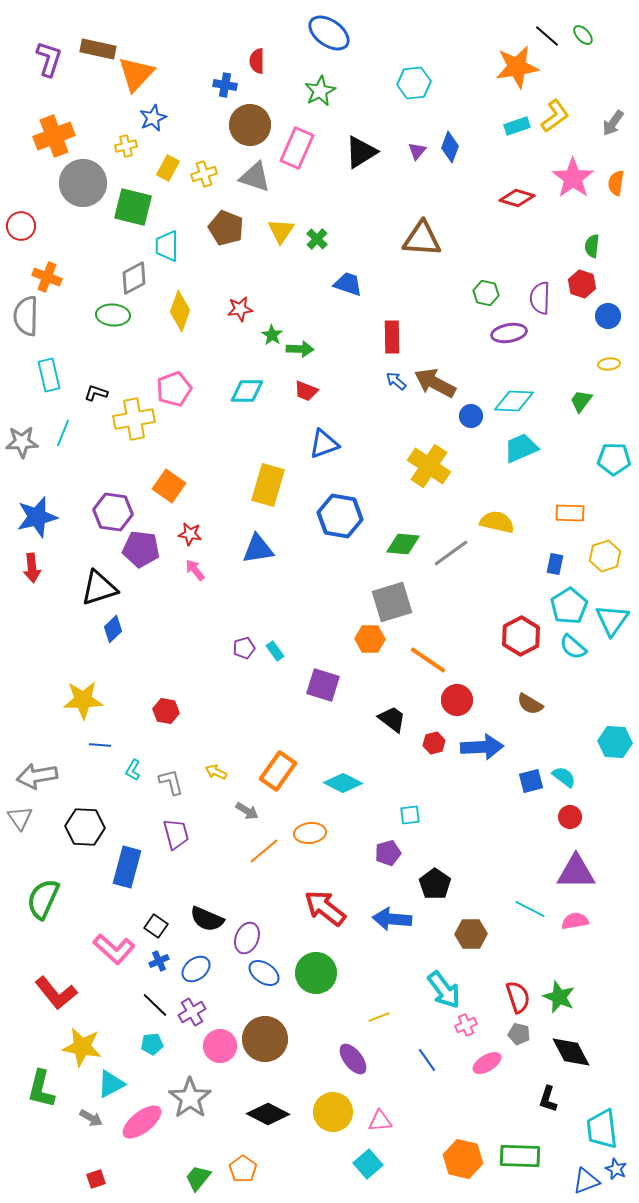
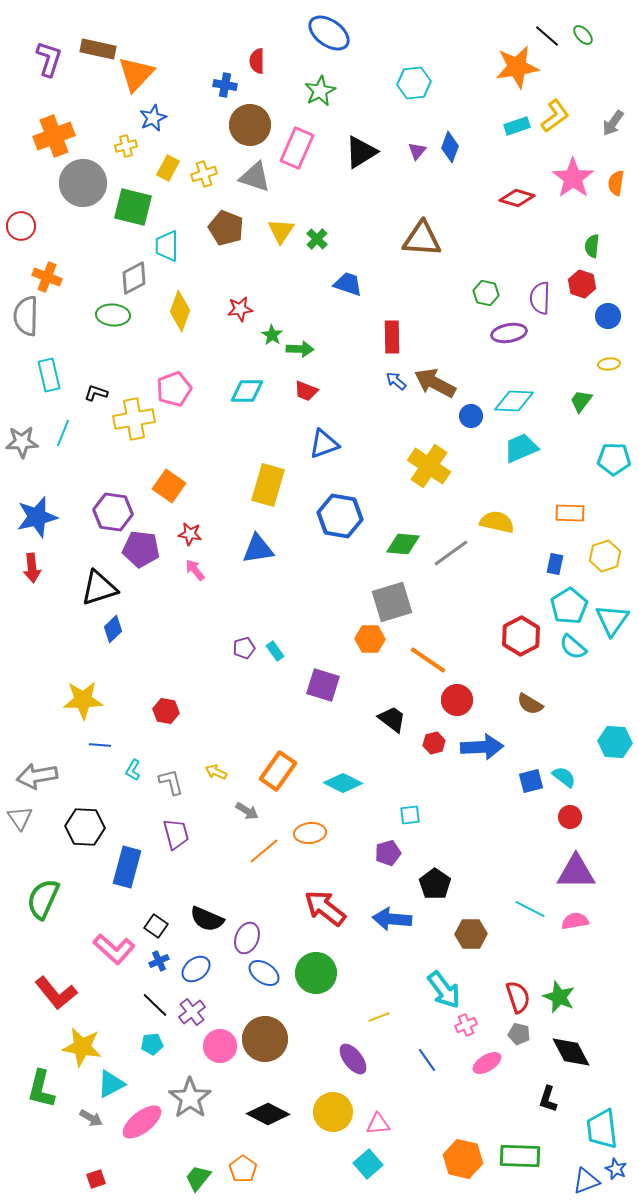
purple cross at (192, 1012): rotated 8 degrees counterclockwise
pink triangle at (380, 1121): moved 2 px left, 3 px down
